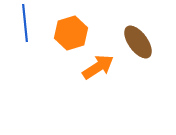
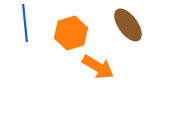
brown ellipse: moved 10 px left, 17 px up
orange arrow: rotated 64 degrees clockwise
